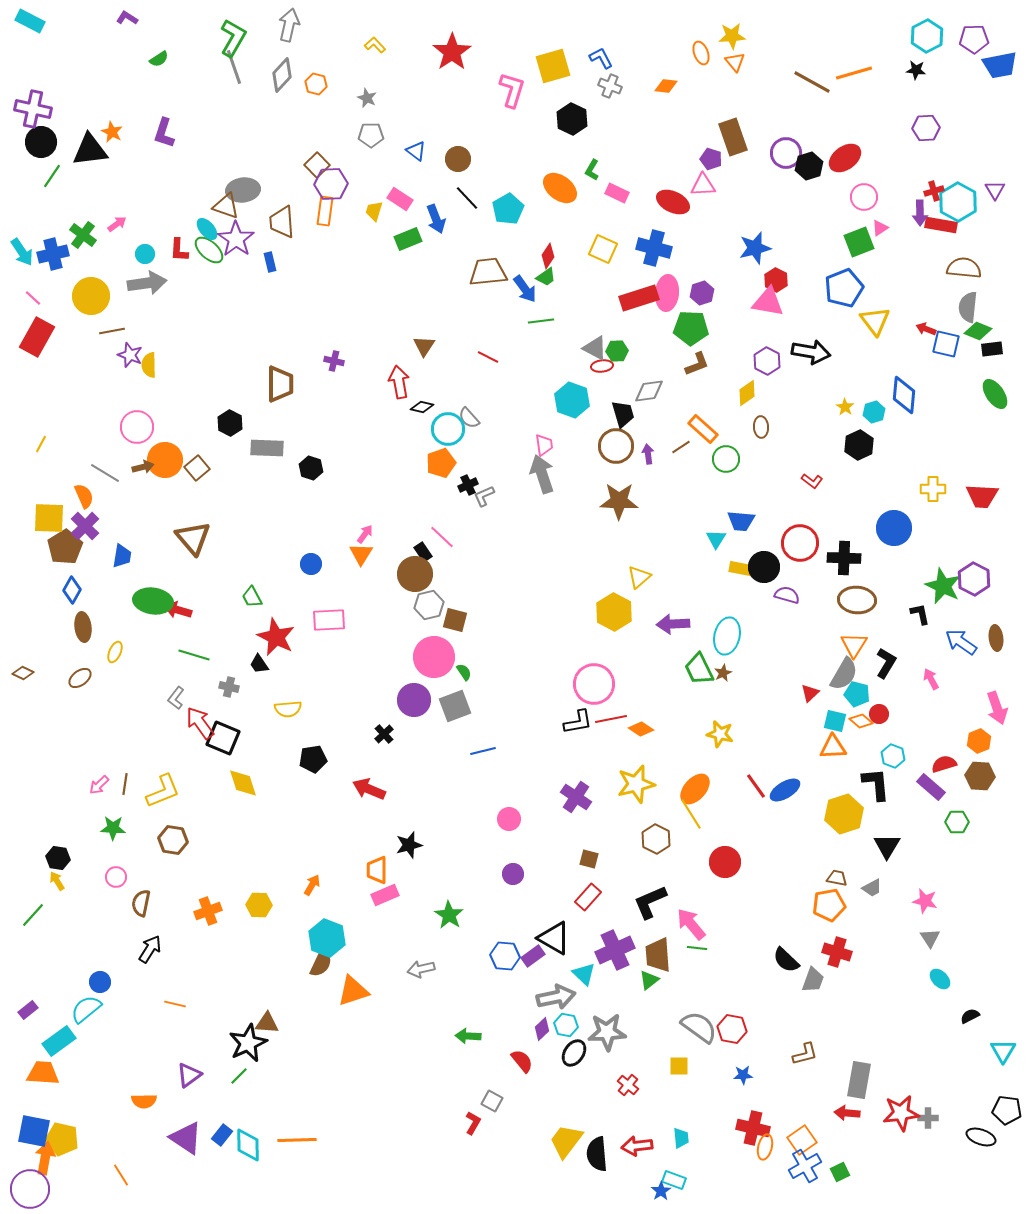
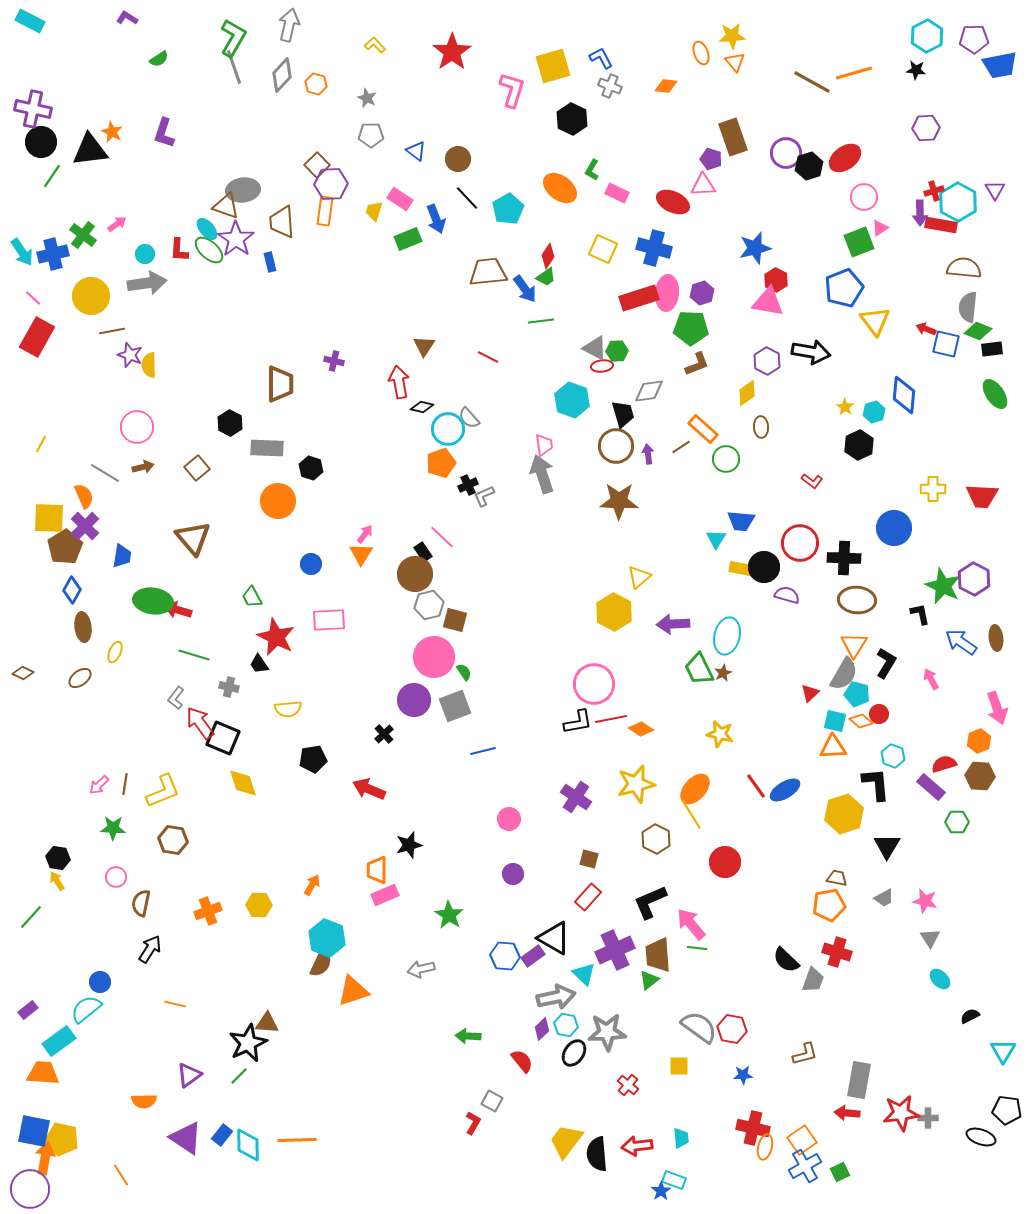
orange circle at (165, 460): moved 113 px right, 41 px down
gray trapezoid at (872, 888): moved 12 px right, 10 px down
green line at (33, 915): moved 2 px left, 2 px down
